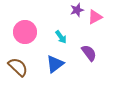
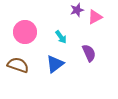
purple semicircle: rotated 12 degrees clockwise
brown semicircle: moved 2 px up; rotated 25 degrees counterclockwise
